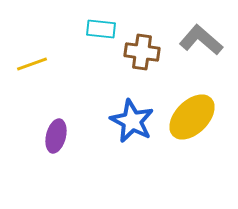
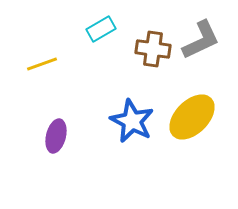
cyan rectangle: rotated 36 degrees counterclockwise
gray L-shape: rotated 114 degrees clockwise
brown cross: moved 11 px right, 3 px up
yellow line: moved 10 px right
